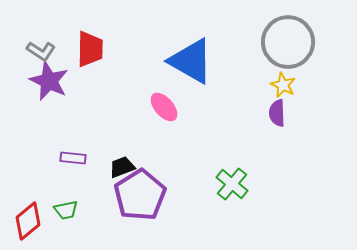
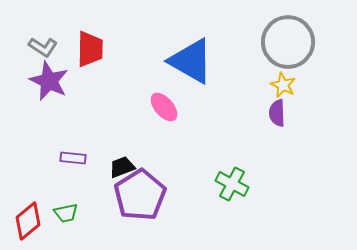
gray L-shape: moved 2 px right, 4 px up
green cross: rotated 12 degrees counterclockwise
green trapezoid: moved 3 px down
